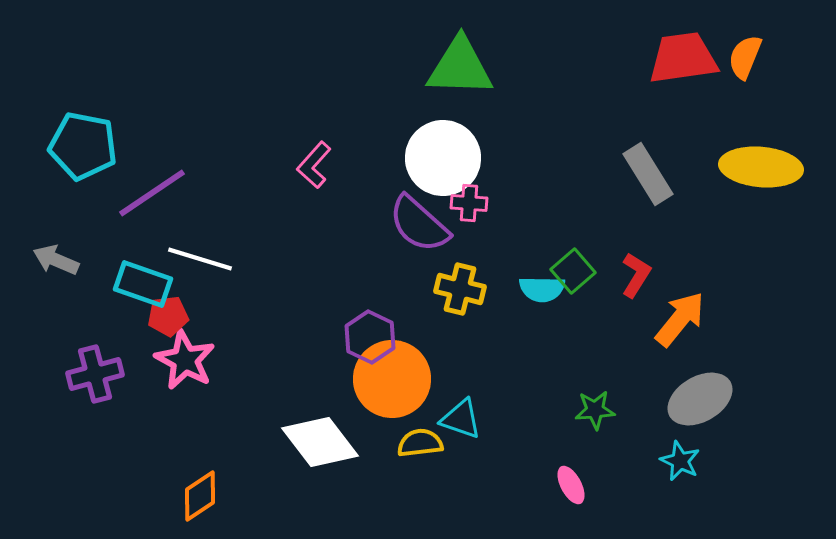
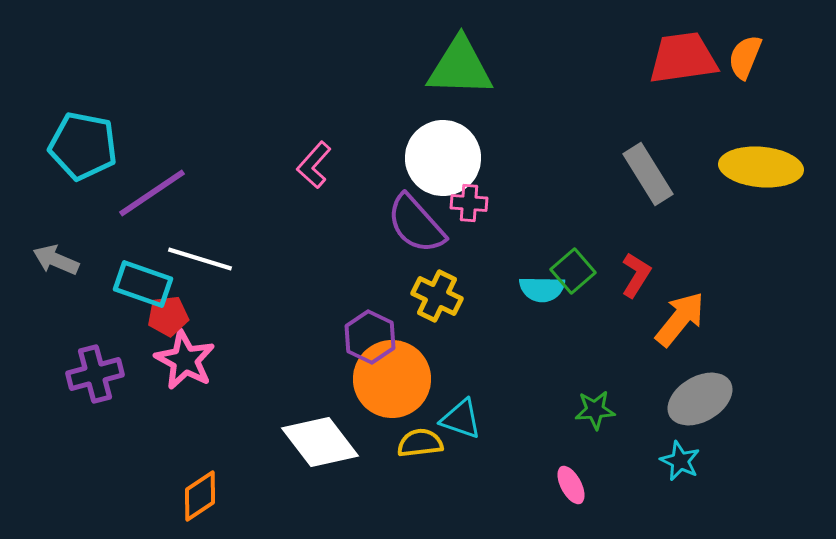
purple semicircle: moved 3 px left; rotated 6 degrees clockwise
yellow cross: moved 23 px left, 7 px down; rotated 12 degrees clockwise
